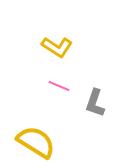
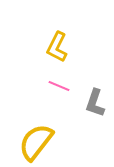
yellow L-shape: rotated 84 degrees clockwise
yellow semicircle: rotated 84 degrees counterclockwise
